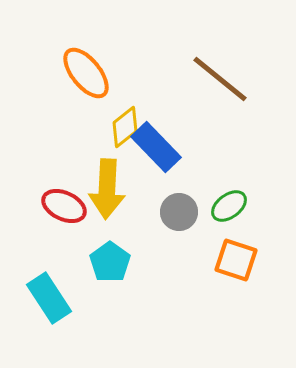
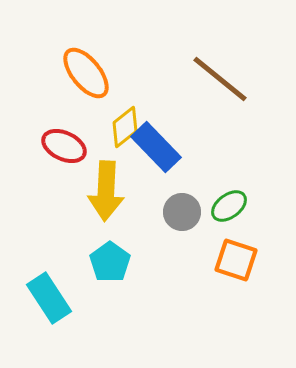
yellow arrow: moved 1 px left, 2 px down
red ellipse: moved 60 px up
gray circle: moved 3 px right
